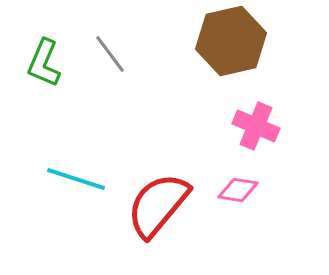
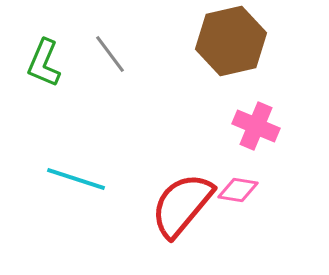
red semicircle: moved 24 px right
